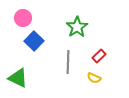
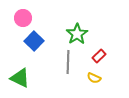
green star: moved 7 px down
green triangle: moved 2 px right
